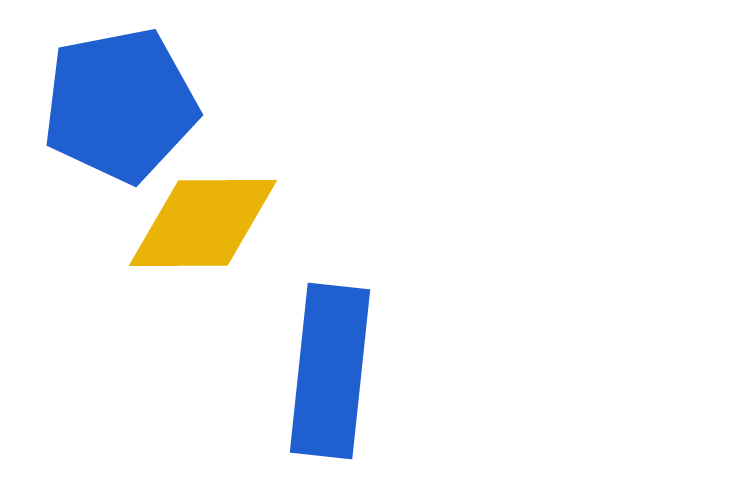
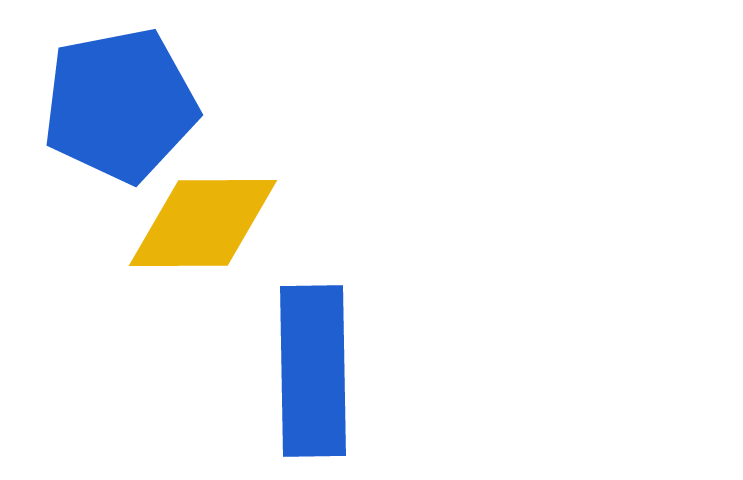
blue rectangle: moved 17 px left; rotated 7 degrees counterclockwise
